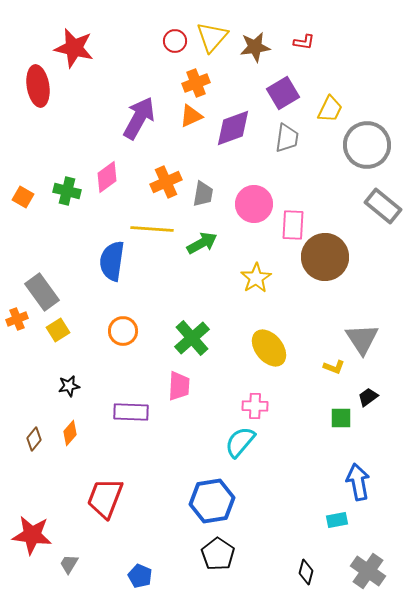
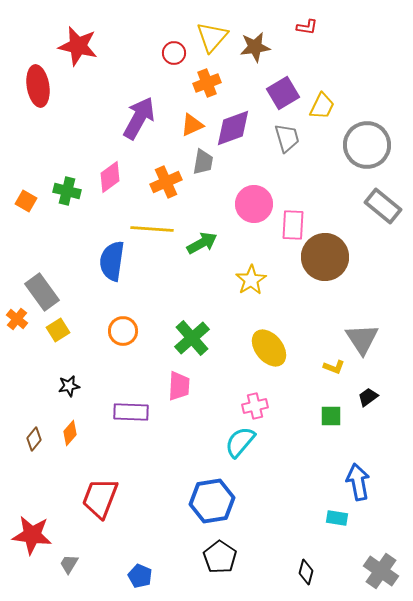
red circle at (175, 41): moved 1 px left, 12 px down
red L-shape at (304, 42): moved 3 px right, 15 px up
red star at (74, 48): moved 4 px right, 2 px up
orange cross at (196, 83): moved 11 px right
yellow trapezoid at (330, 109): moved 8 px left, 3 px up
orange triangle at (191, 116): moved 1 px right, 9 px down
gray trapezoid at (287, 138): rotated 24 degrees counterclockwise
pink diamond at (107, 177): moved 3 px right
gray trapezoid at (203, 194): moved 32 px up
orange square at (23, 197): moved 3 px right, 4 px down
yellow star at (256, 278): moved 5 px left, 2 px down
orange cross at (17, 319): rotated 30 degrees counterclockwise
pink cross at (255, 406): rotated 15 degrees counterclockwise
green square at (341, 418): moved 10 px left, 2 px up
red trapezoid at (105, 498): moved 5 px left
cyan rectangle at (337, 520): moved 2 px up; rotated 20 degrees clockwise
black pentagon at (218, 554): moved 2 px right, 3 px down
gray cross at (368, 571): moved 13 px right
